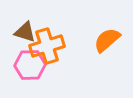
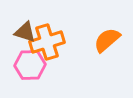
orange cross: moved 4 px up
